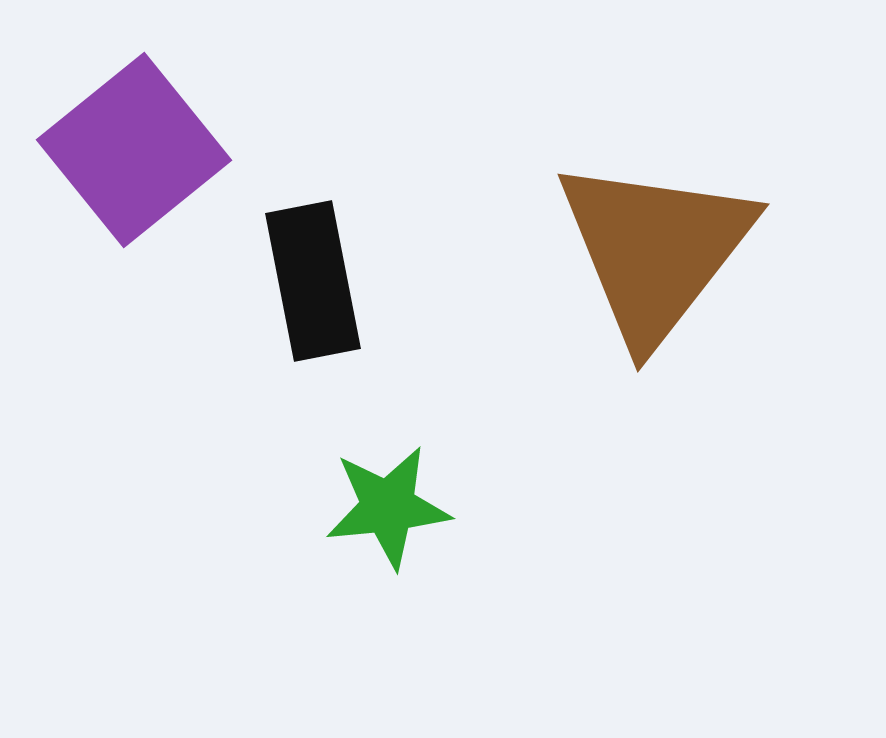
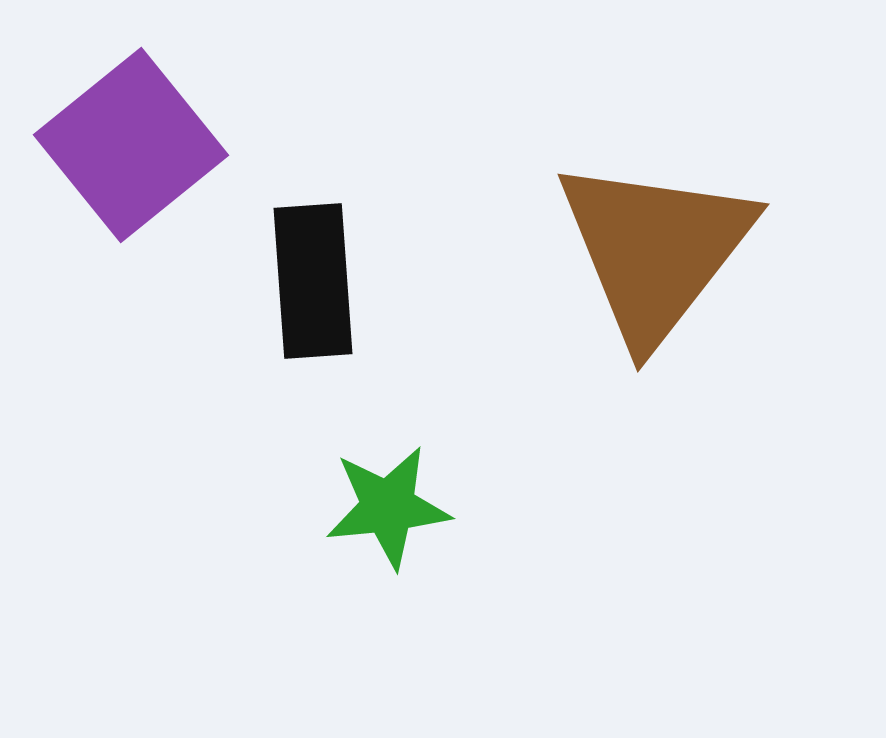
purple square: moved 3 px left, 5 px up
black rectangle: rotated 7 degrees clockwise
